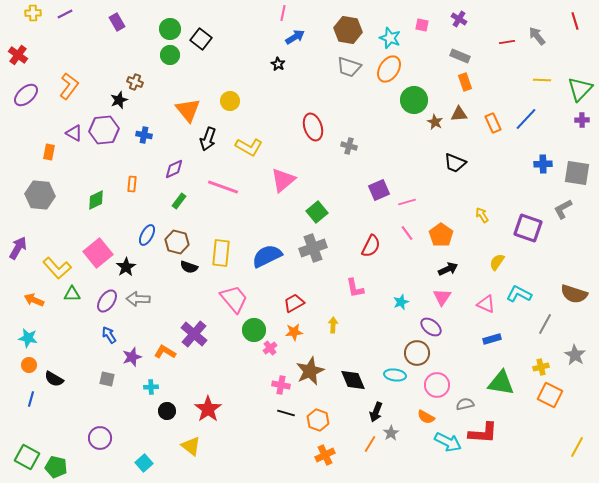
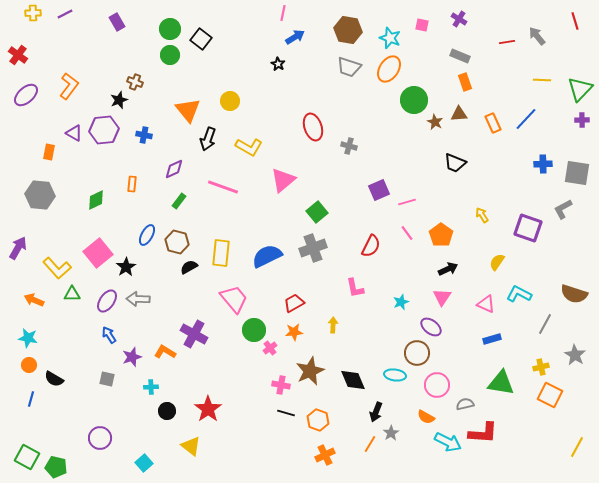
black semicircle at (189, 267): rotated 132 degrees clockwise
purple cross at (194, 334): rotated 12 degrees counterclockwise
